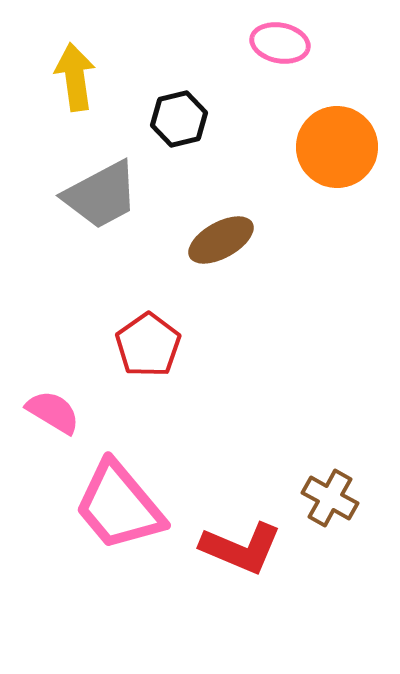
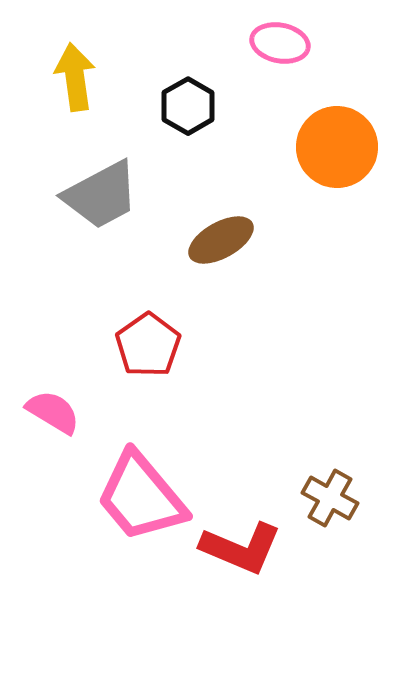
black hexagon: moved 9 px right, 13 px up; rotated 16 degrees counterclockwise
pink trapezoid: moved 22 px right, 9 px up
